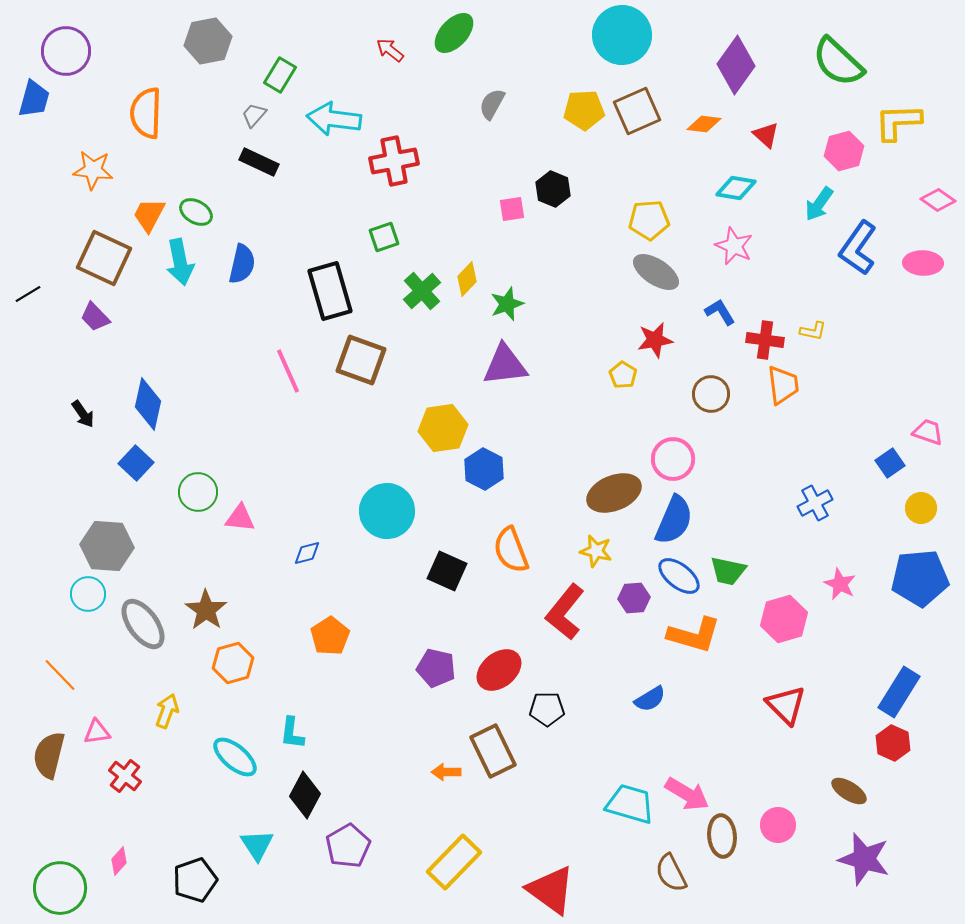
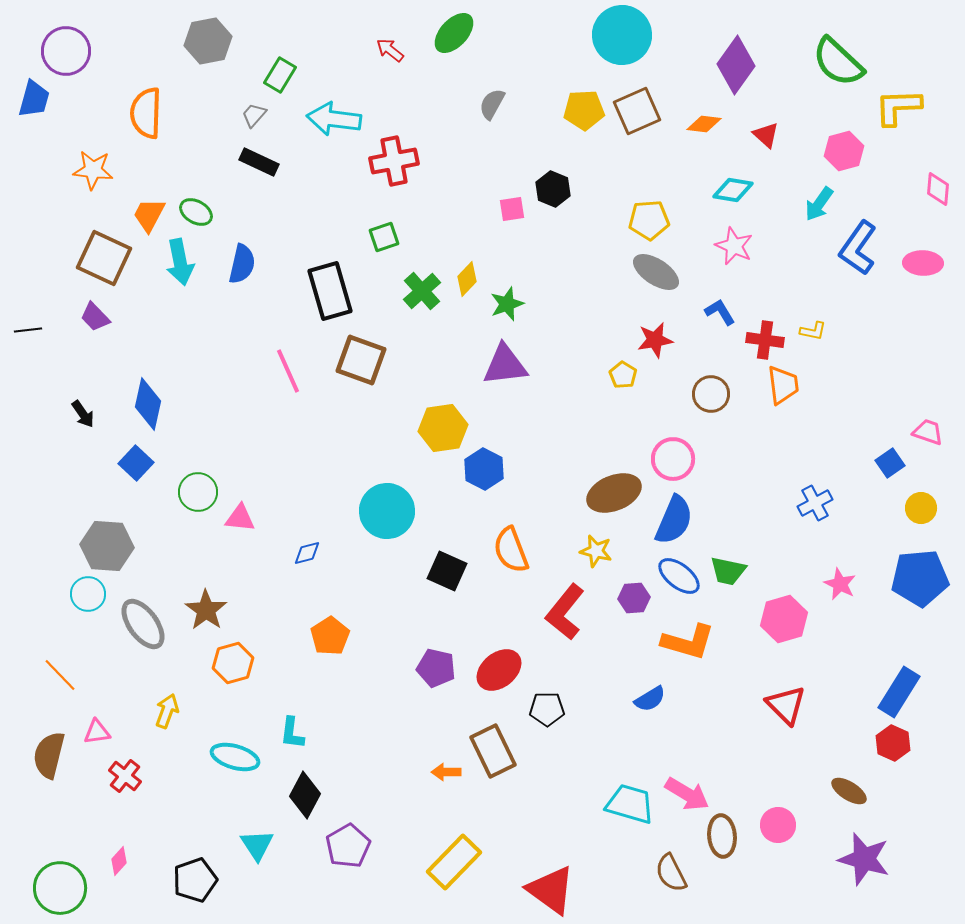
yellow L-shape at (898, 122): moved 15 px up
cyan diamond at (736, 188): moved 3 px left, 2 px down
pink diamond at (938, 200): moved 11 px up; rotated 60 degrees clockwise
black line at (28, 294): moved 36 px down; rotated 24 degrees clockwise
orange L-shape at (694, 635): moved 6 px left, 7 px down
cyan ellipse at (235, 757): rotated 24 degrees counterclockwise
